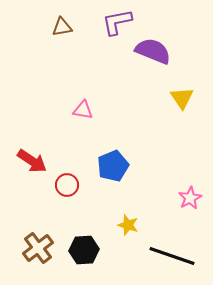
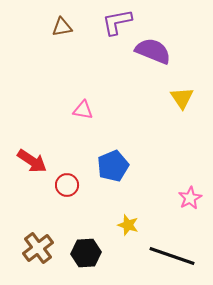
black hexagon: moved 2 px right, 3 px down
